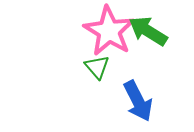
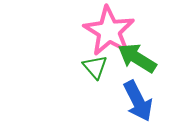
green arrow: moved 11 px left, 27 px down
green triangle: moved 2 px left
